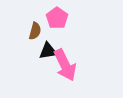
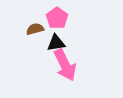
brown semicircle: moved 2 px up; rotated 120 degrees counterclockwise
black triangle: moved 8 px right, 8 px up
